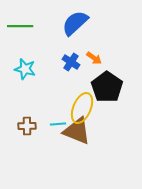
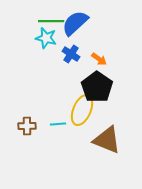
green line: moved 31 px right, 5 px up
orange arrow: moved 5 px right, 1 px down
blue cross: moved 8 px up
cyan star: moved 21 px right, 31 px up
black pentagon: moved 10 px left
yellow ellipse: moved 2 px down
brown triangle: moved 30 px right, 9 px down
